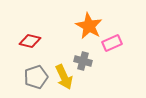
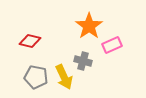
orange star: rotated 8 degrees clockwise
pink rectangle: moved 2 px down
gray pentagon: rotated 30 degrees clockwise
